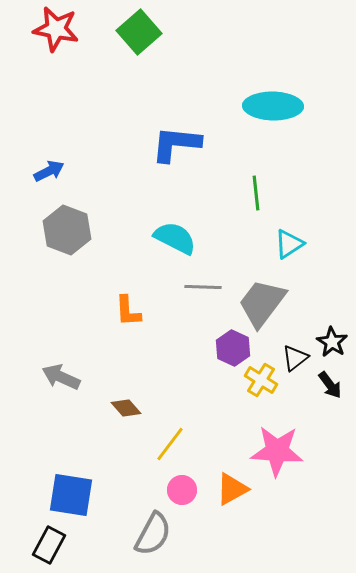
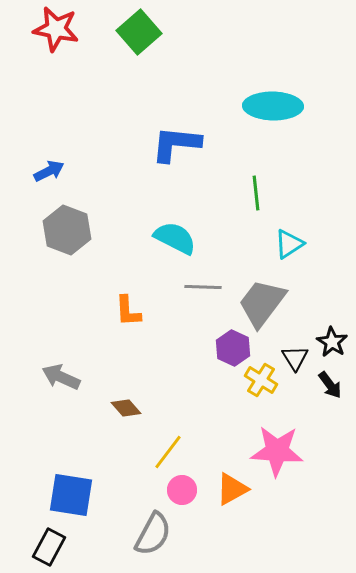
black triangle: rotated 24 degrees counterclockwise
yellow line: moved 2 px left, 8 px down
black rectangle: moved 2 px down
